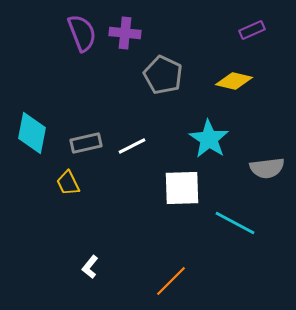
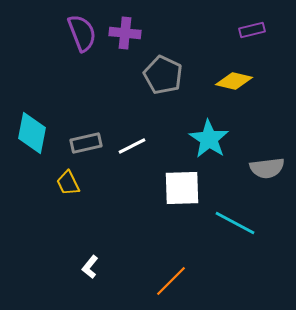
purple rectangle: rotated 10 degrees clockwise
